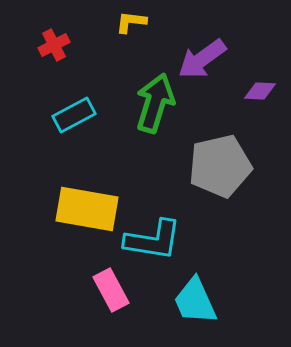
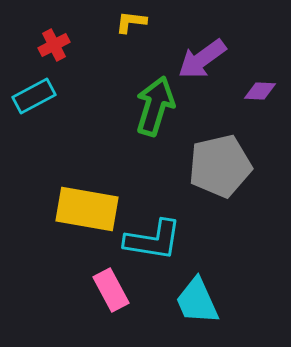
green arrow: moved 3 px down
cyan rectangle: moved 40 px left, 19 px up
cyan trapezoid: moved 2 px right
